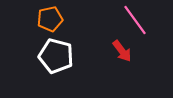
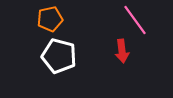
red arrow: rotated 30 degrees clockwise
white pentagon: moved 3 px right
